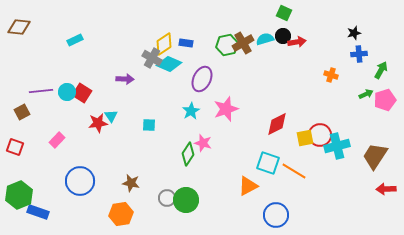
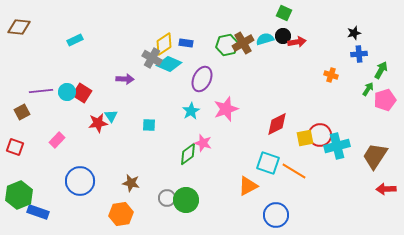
green arrow at (366, 94): moved 2 px right, 5 px up; rotated 32 degrees counterclockwise
green diamond at (188, 154): rotated 20 degrees clockwise
